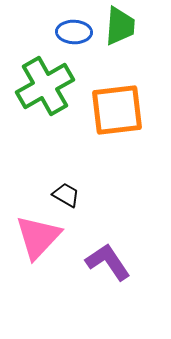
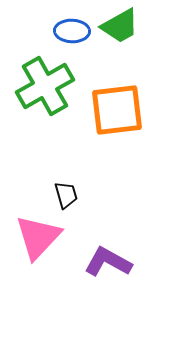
green trapezoid: rotated 57 degrees clockwise
blue ellipse: moved 2 px left, 1 px up
black trapezoid: rotated 44 degrees clockwise
purple L-shape: rotated 27 degrees counterclockwise
